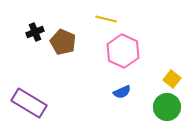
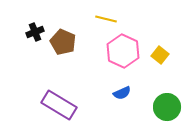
yellow square: moved 12 px left, 24 px up
blue semicircle: moved 1 px down
purple rectangle: moved 30 px right, 2 px down
